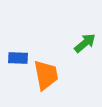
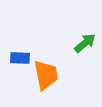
blue rectangle: moved 2 px right
